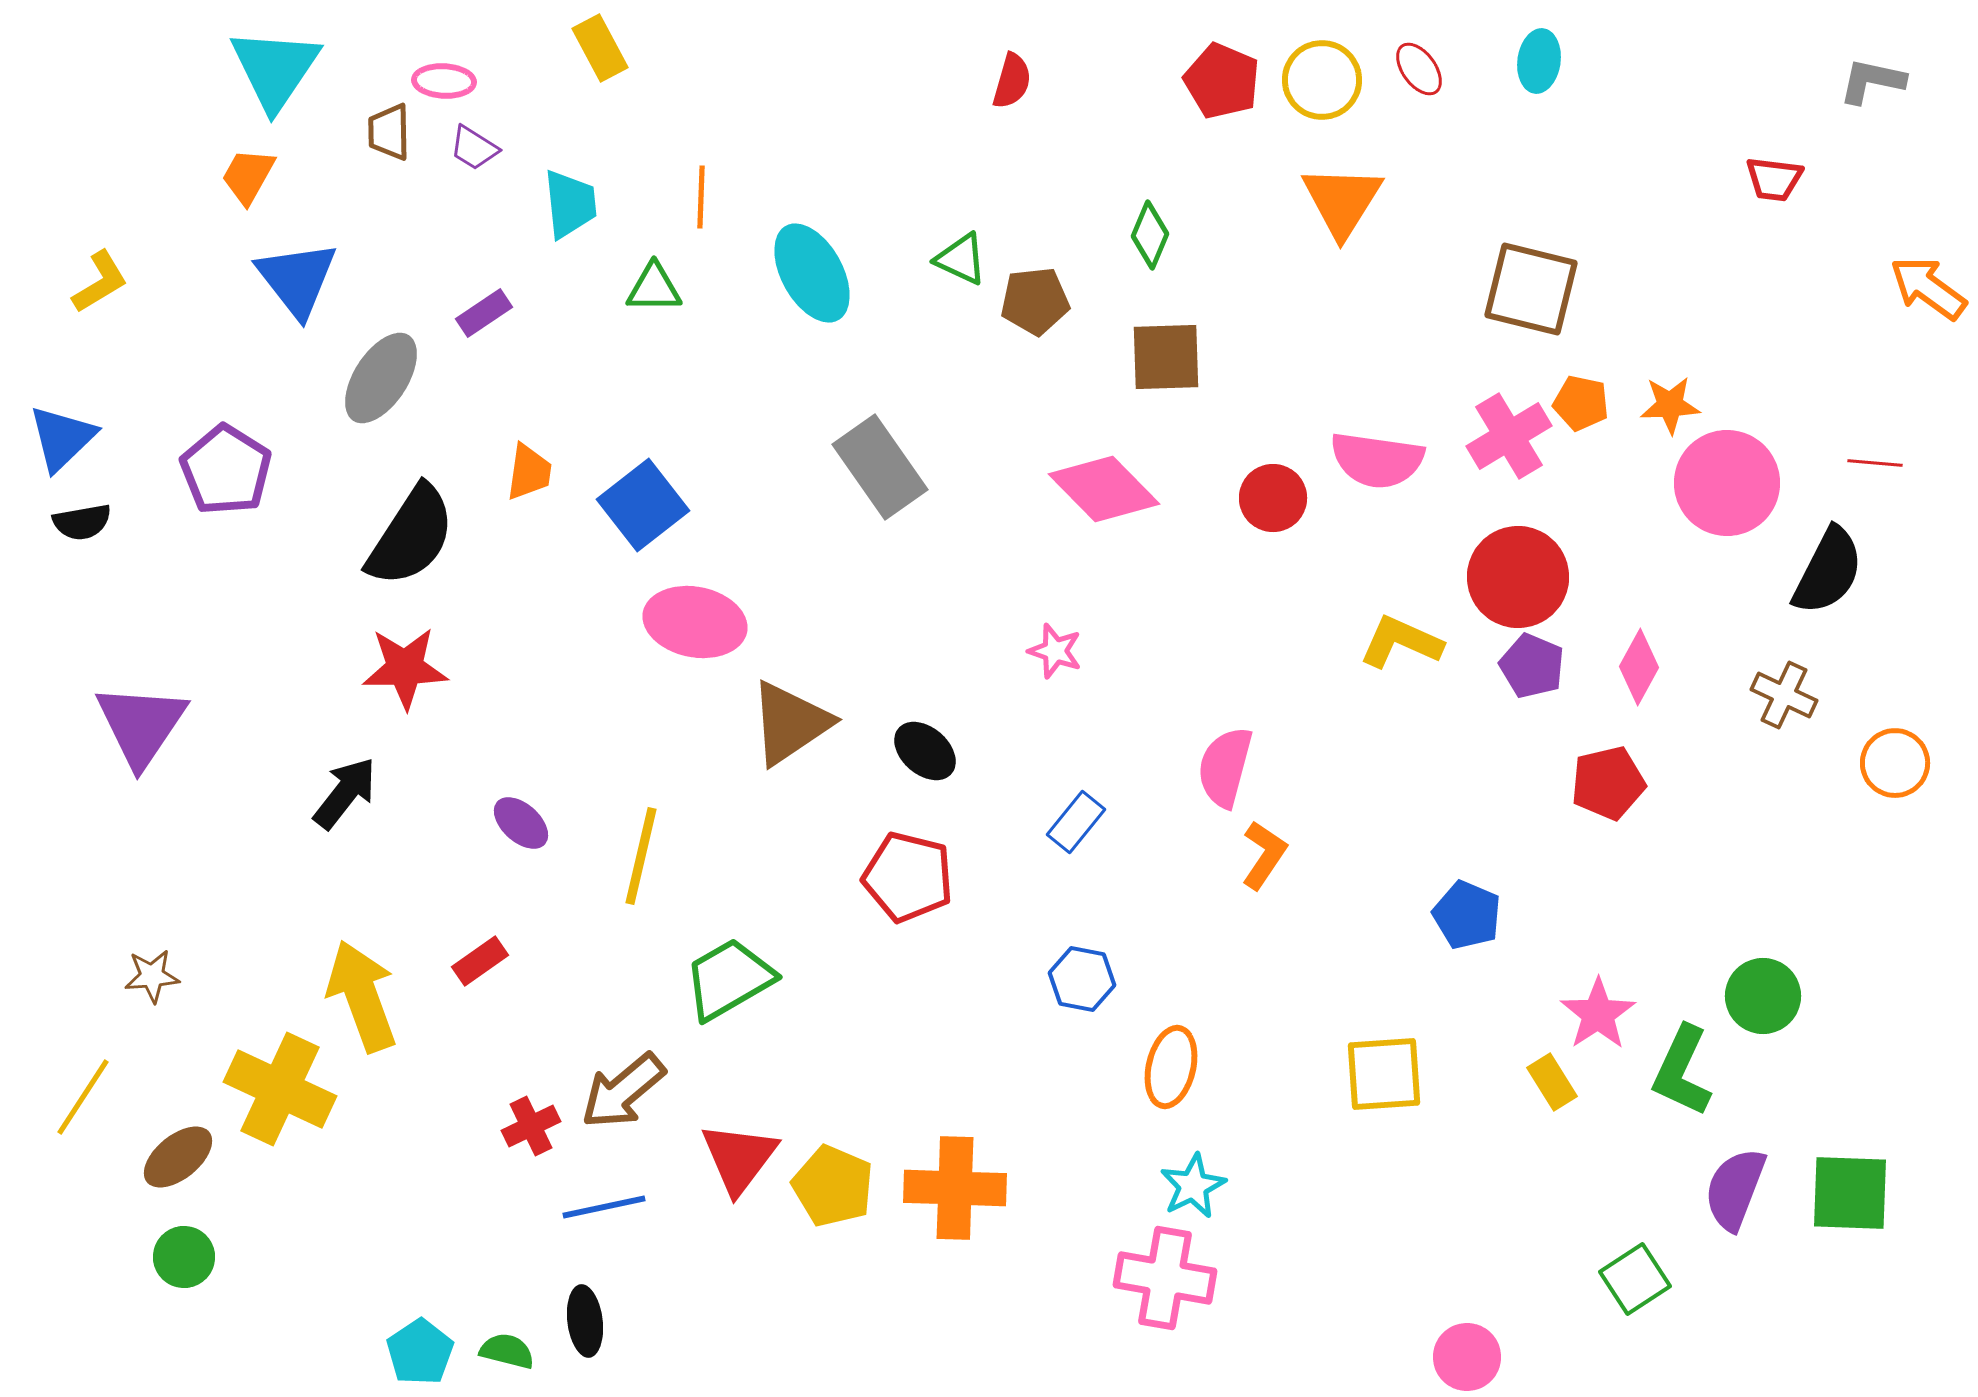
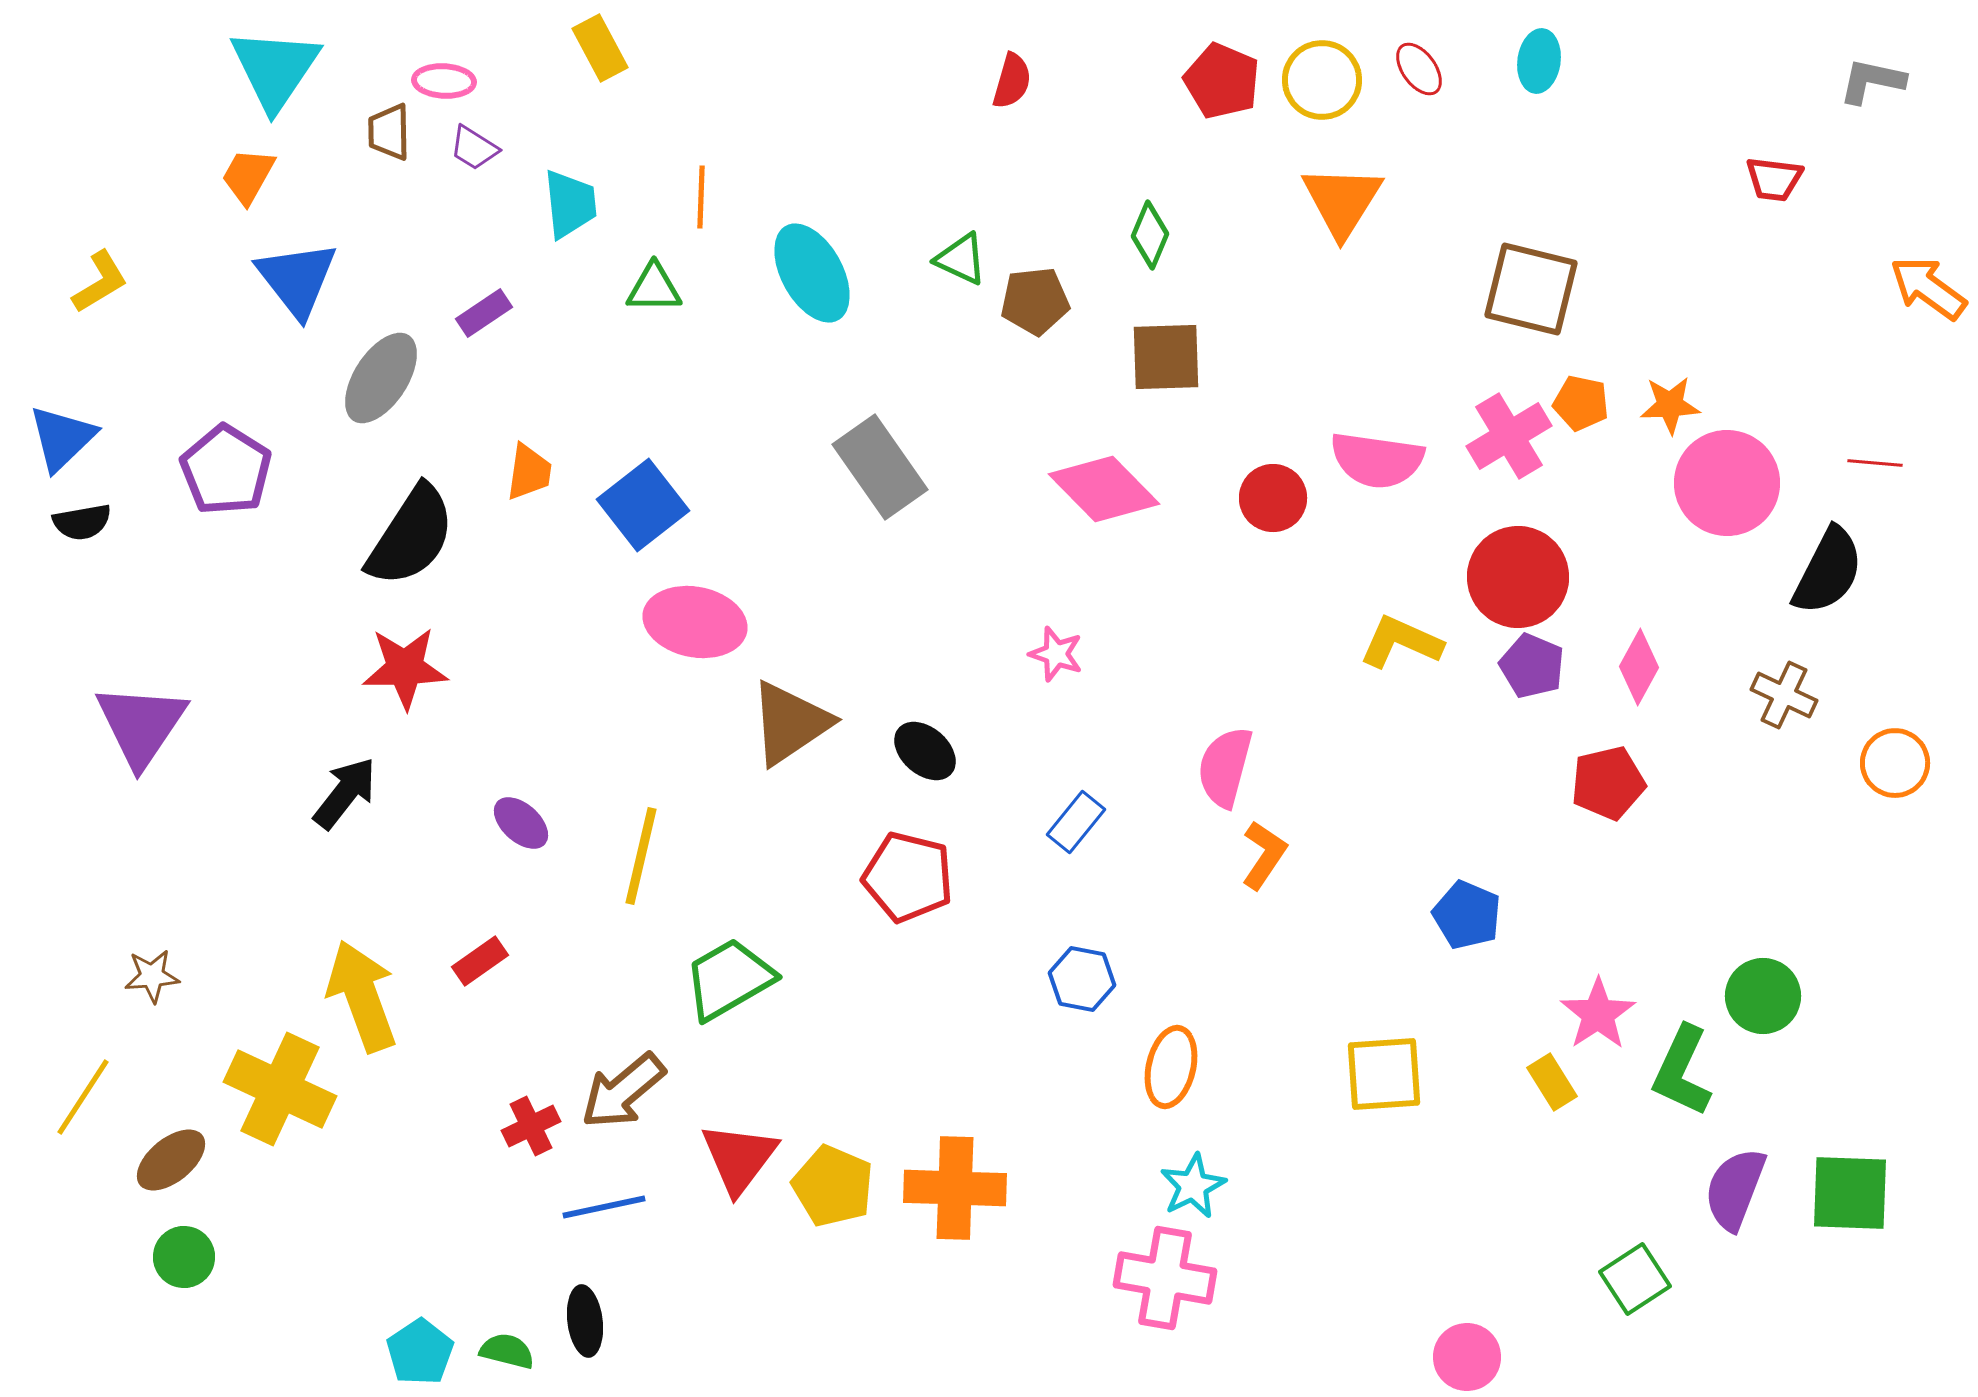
pink star at (1055, 651): moved 1 px right, 3 px down
brown ellipse at (178, 1157): moved 7 px left, 3 px down
